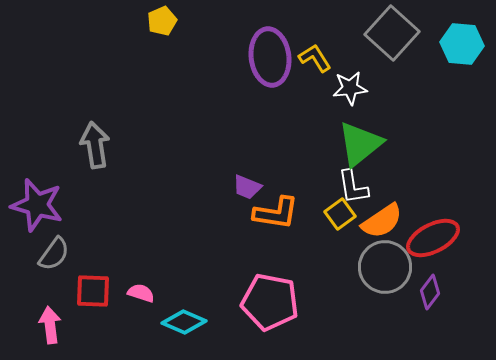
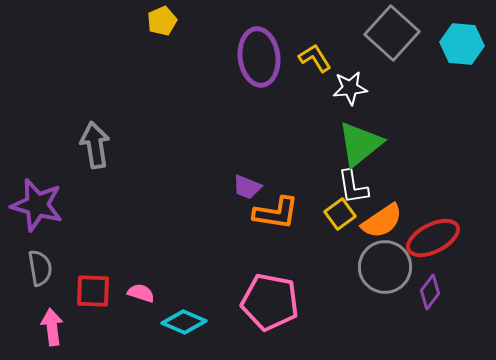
purple ellipse: moved 11 px left
gray semicircle: moved 14 px left, 14 px down; rotated 45 degrees counterclockwise
pink arrow: moved 2 px right, 2 px down
